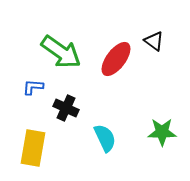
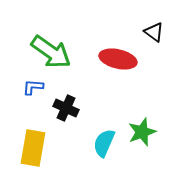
black triangle: moved 9 px up
green arrow: moved 10 px left
red ellipse: moved 2 px right; rotated 66 degrees clockwise
green star: moved 20 px left; rotated 20 degrees counterclockwise
cyan semicircle: moved 1 px left, 5 px down; rotated 132 degrees counterclockwise
